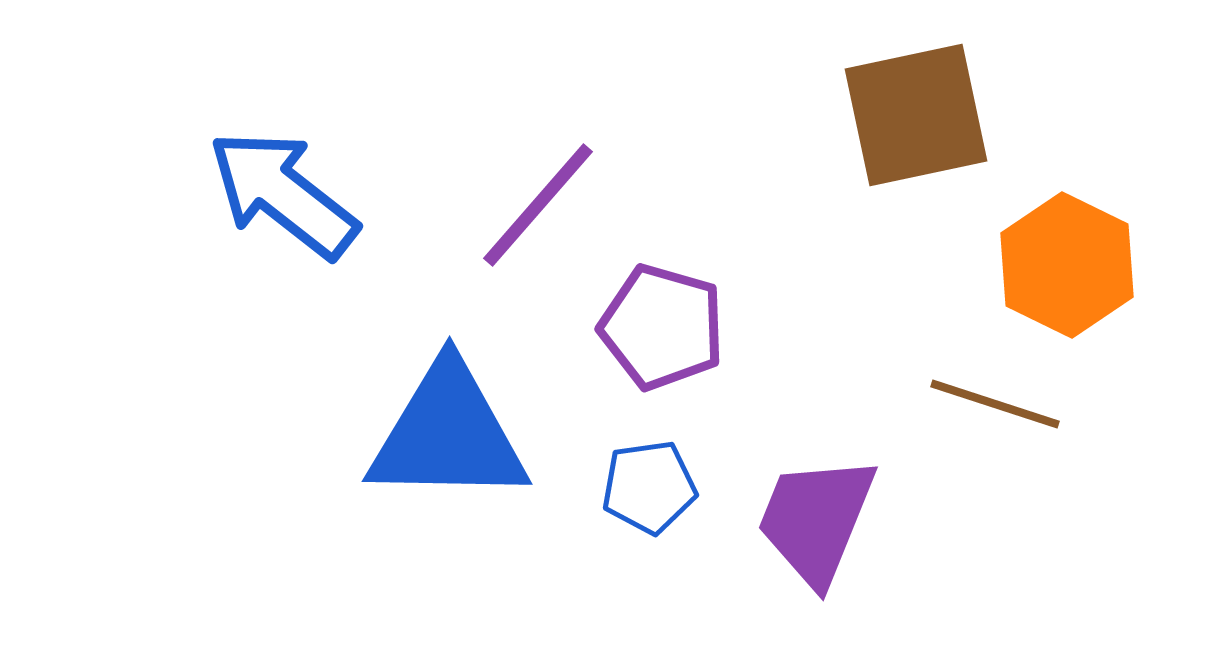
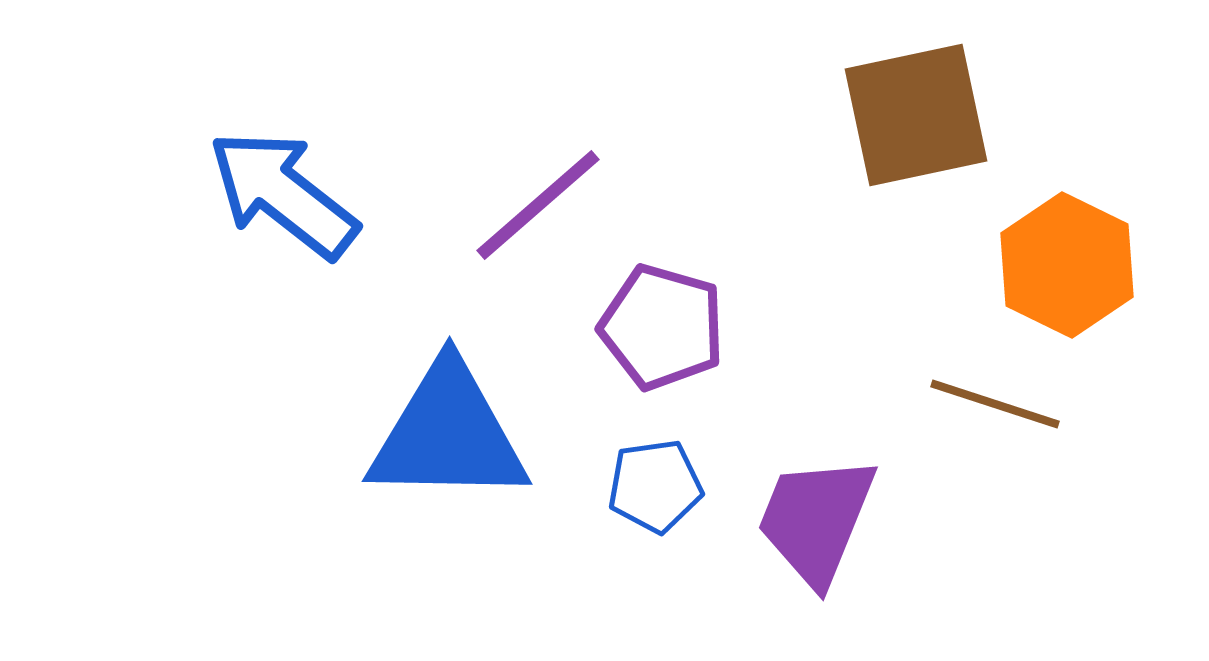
purple line: rotated 8 degrees clockwise
blue pentagon: moved 6 px right, 1 px up
